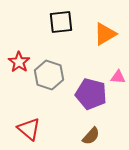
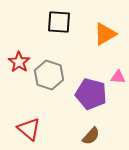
black square: moved 2 px left; rotated 10 degrees clockwise
